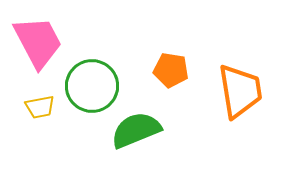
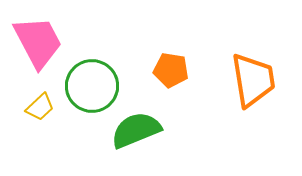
orange trapezoid: moved 13 px right, 11 px up
yellow trapezoid: rotated 32 degrees counterclockwise
